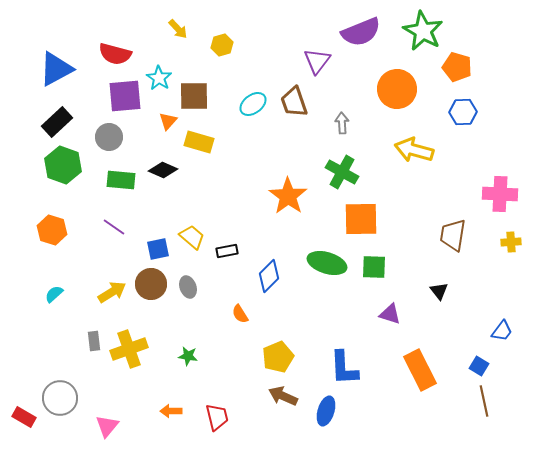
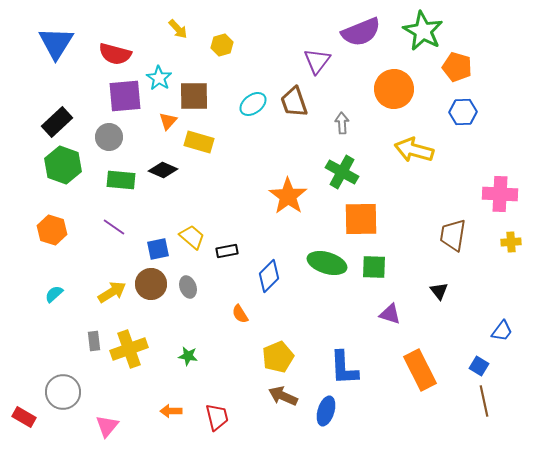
blue triangle at (56, 69): moved 26 px up; rotated 30 degrees counterclockwise
orange circle at (397, 89): moved 3 px left
gray circle at (60, 398): moved 3 px right, 6 px up
